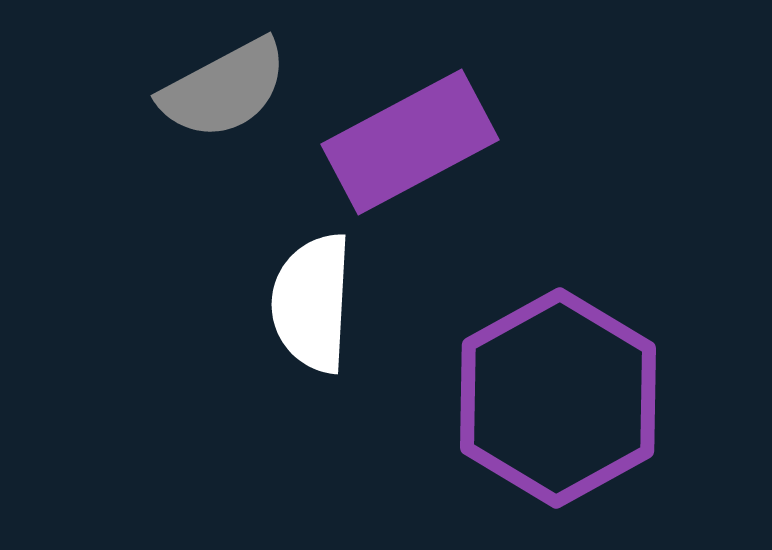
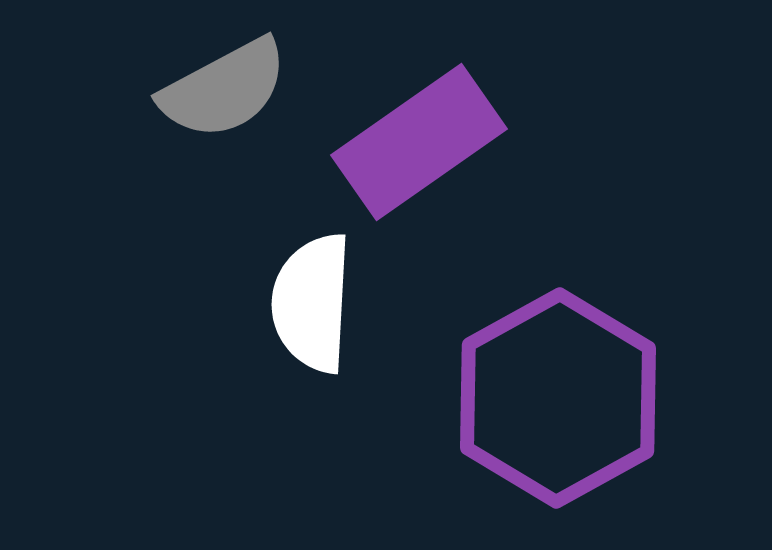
purple rectangle: moved 9 px right; rotated 7 degrees counterclockwise
